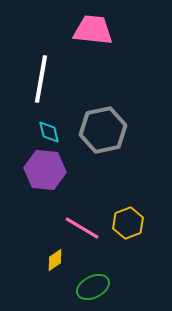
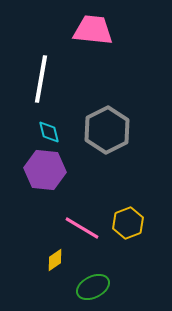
gray hexagon: moved 4 px right; rotated 15 degrees counterclockwise
